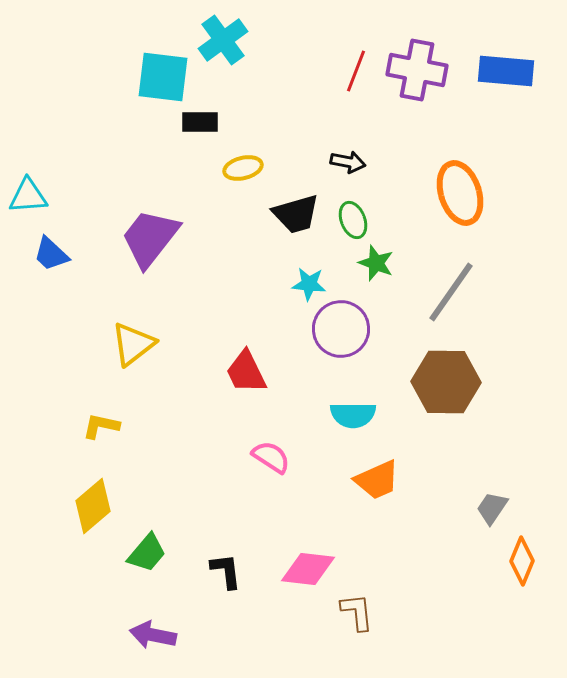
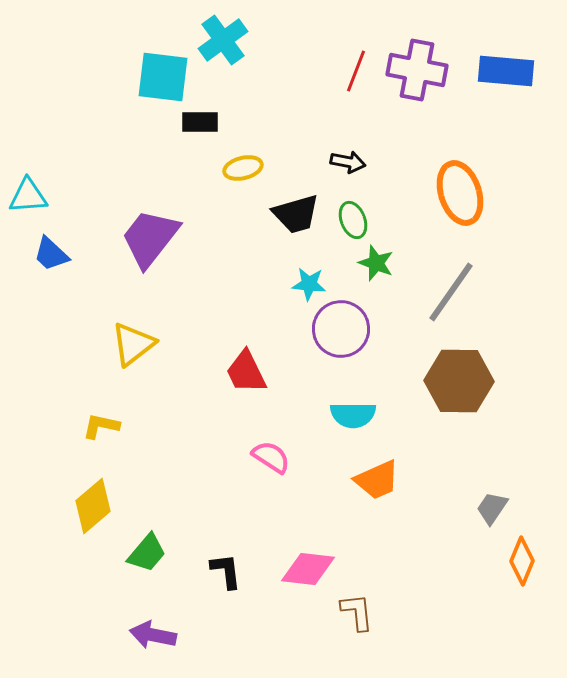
brown hexagon: moved 13 px right, 1 px up
